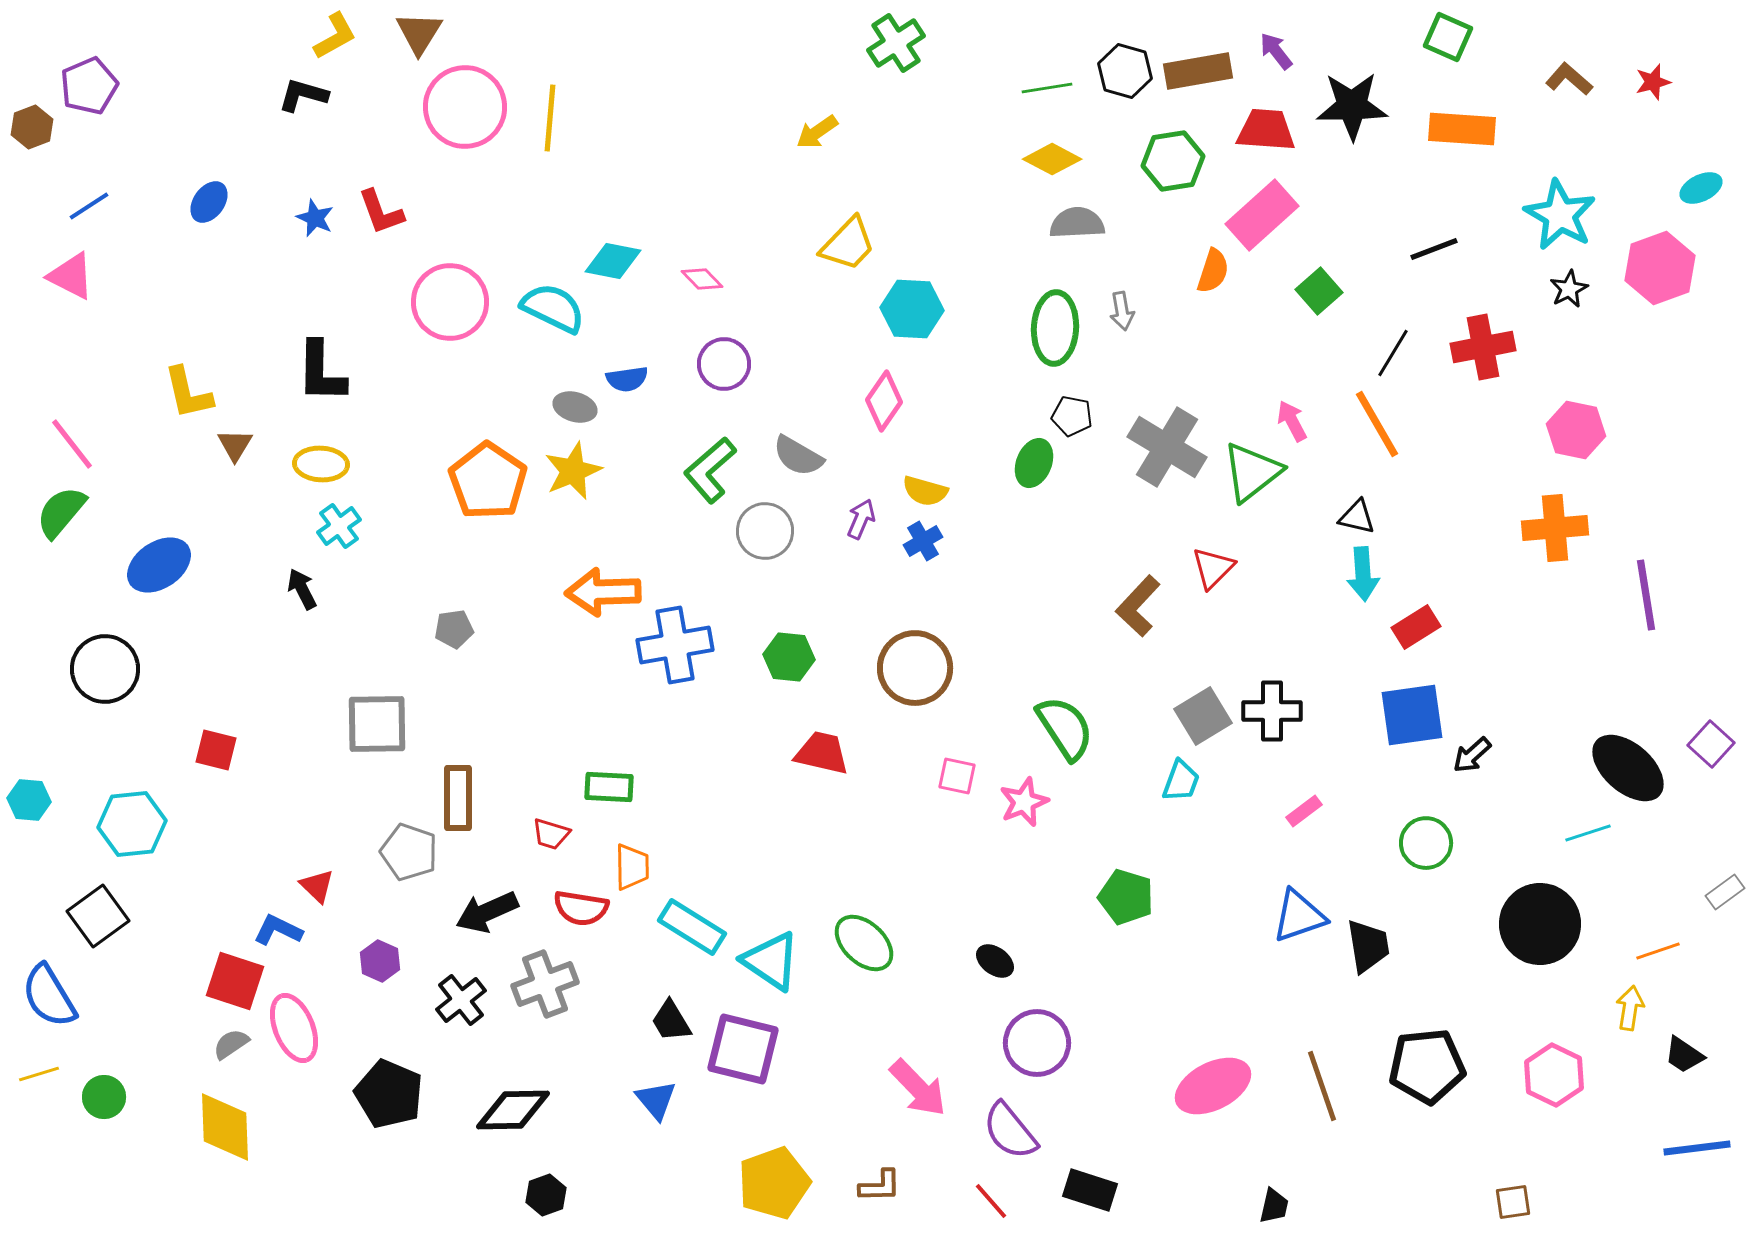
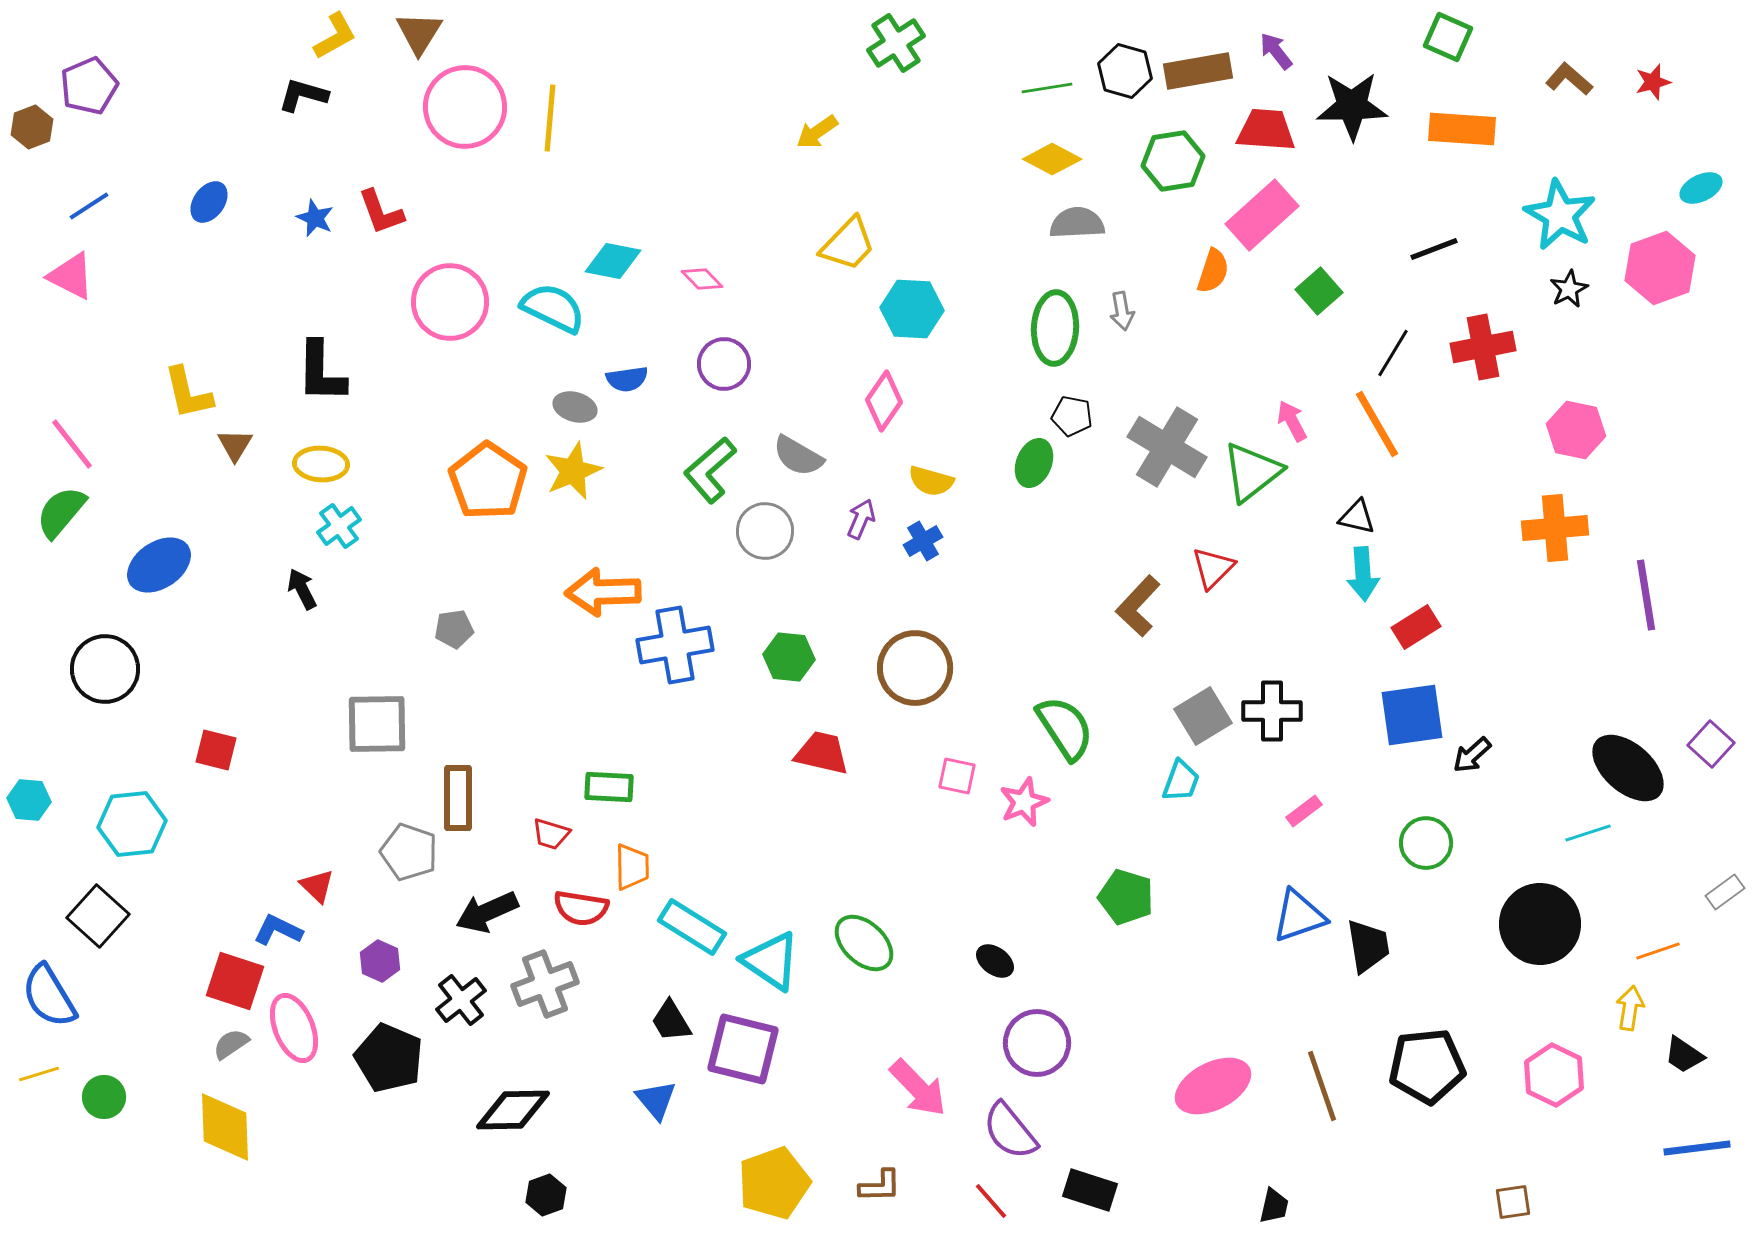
yellow semicircle at (925, 491): moved 6 px right, 10 px up
black square at (98, 916): rotated 12 degrees counterclockwise
black pentagon at (389, 1094): moved 36 px up
